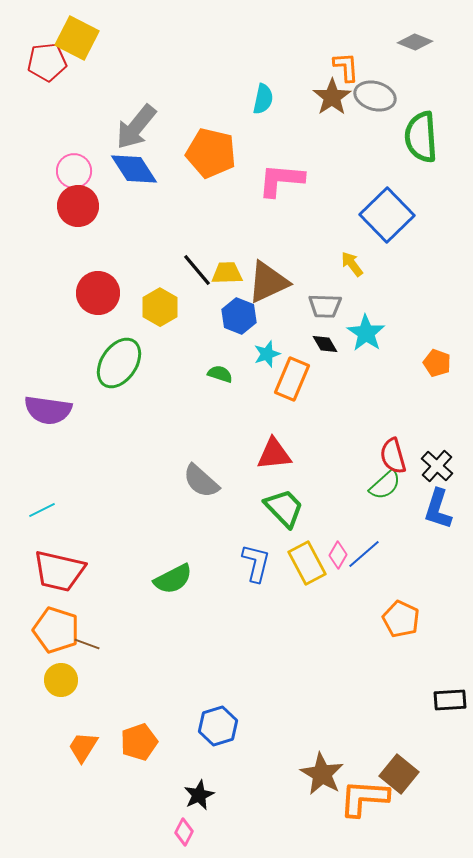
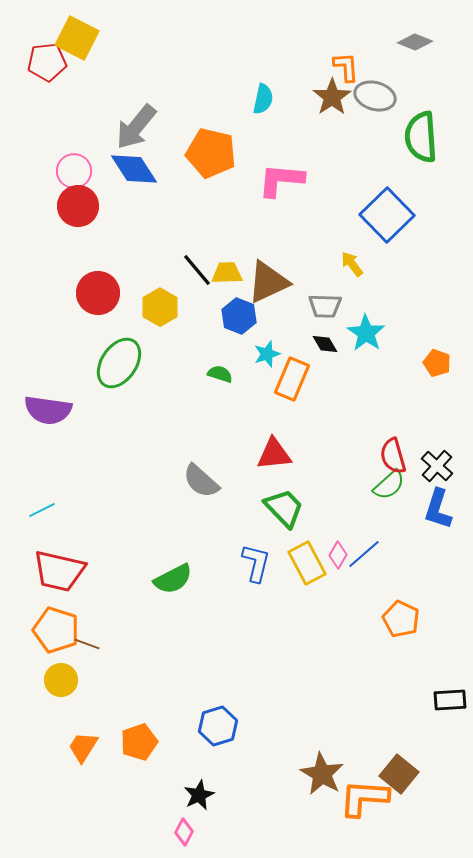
green semicircle at (385, 485): moved 4 px right
